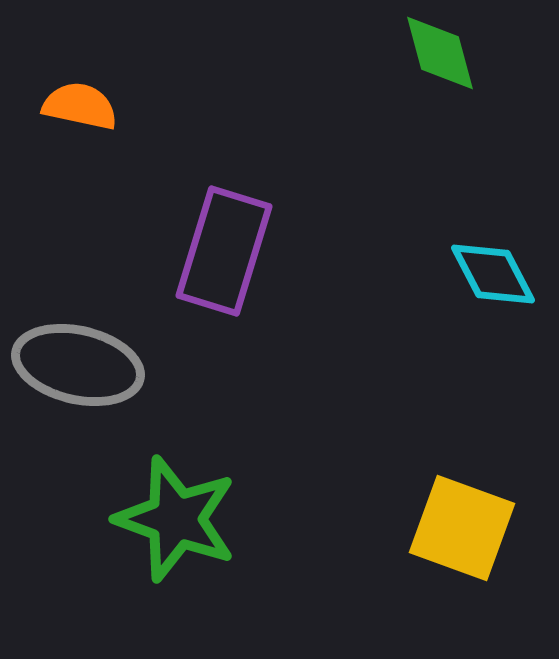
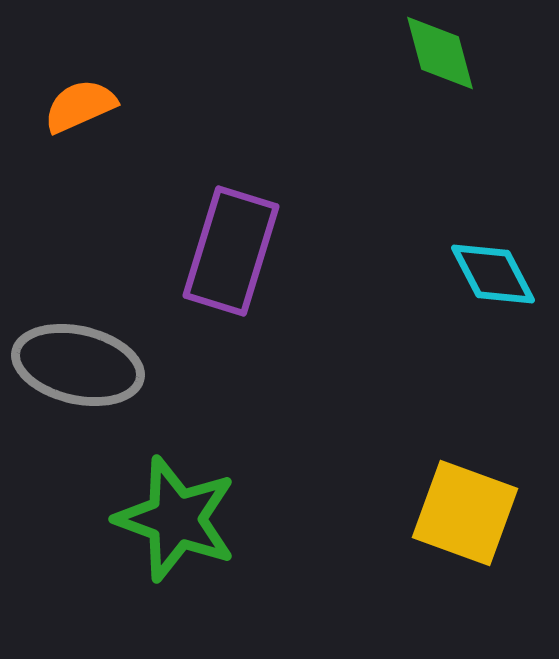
orange semicircle: rotated 36 degrees counterclockwise
purple rectangle: moved 7 px right
yellow square: moved 3 px right, 15 px up
